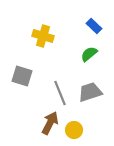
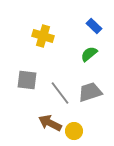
gray square: moved 5 px right, 4 px down; rotated 10 degrees counterclockwise
gray line: rotated 15 degrees counterclockwise
brown arrow: rotated 90 degrees counterclockwise
yellow circle: moved 1 px down
